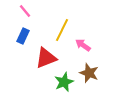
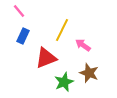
pink line: moved 6 px left
